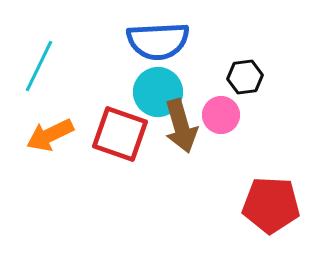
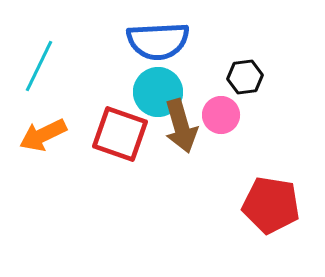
orange arrow: moved 7 px left
red pentagon: rotated 6 degrees clockwise
